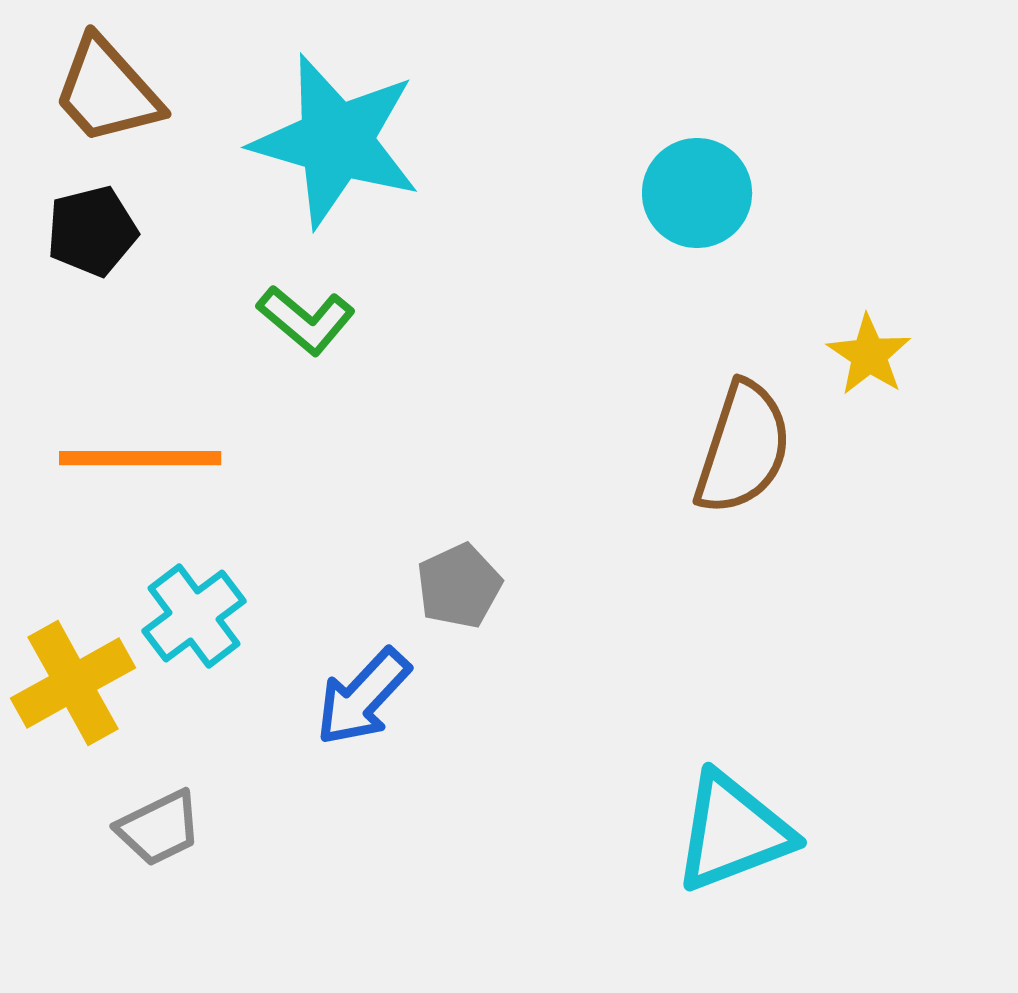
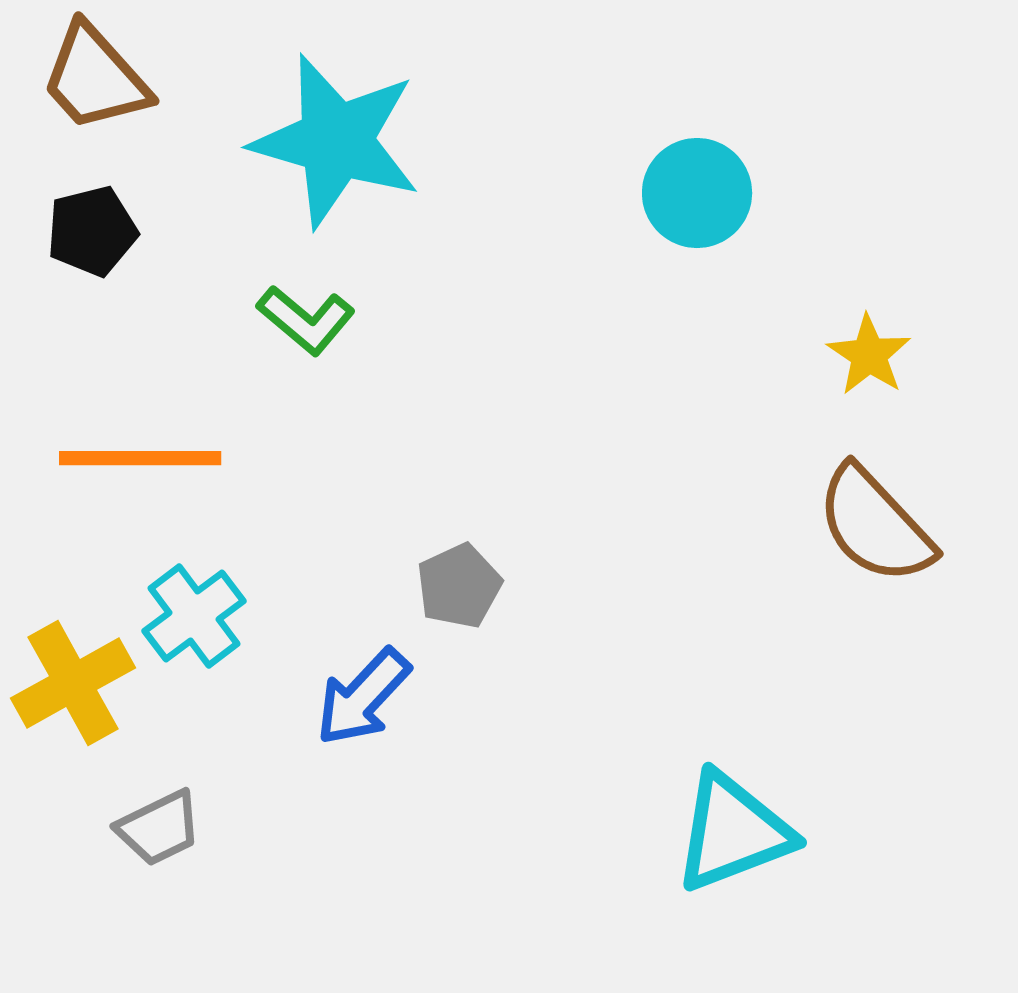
brown trapezoid: moved 12 px left, 13 px up
brown semicircle: moved 132 px right, 77 px down; rotated 119 degrees clockwise
